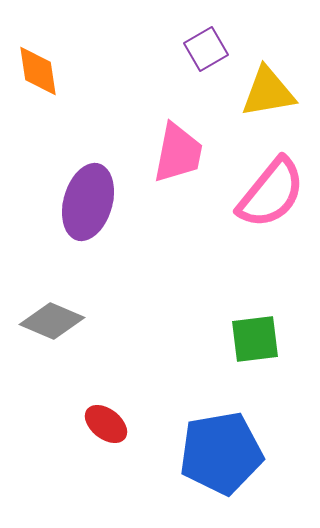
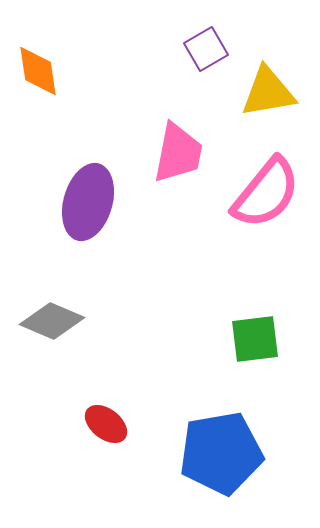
pink semicircle: moved 5 px left
